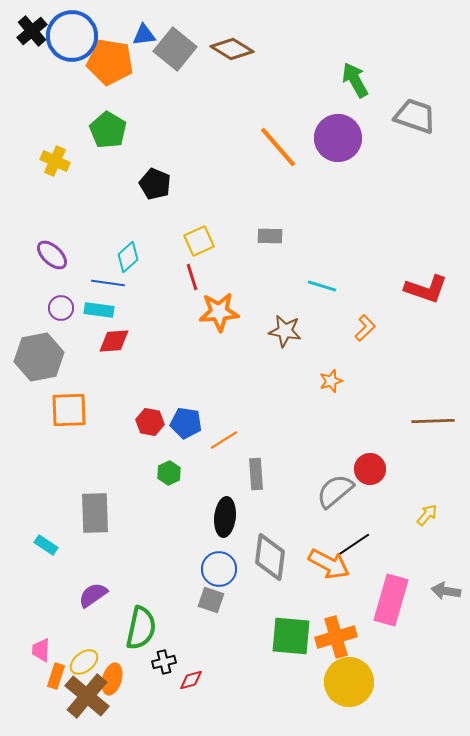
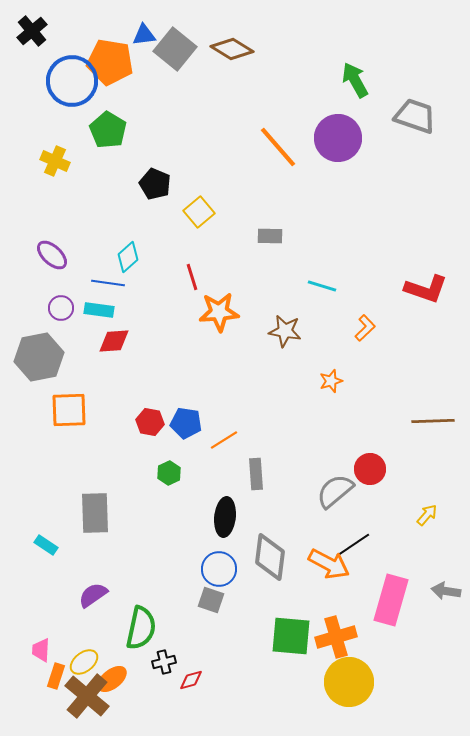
blue circle at (72, 36): moved 45 px down
yellow square at (199, 241): moved 29 px up; rotated 16 degrees counterclockwise
orange ellipse at (112, 679): rotated 36 degrees clockwise
